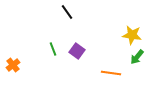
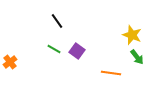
black line: moved 10 px left, 9 px down
yellow star: rotated 12 degrees clockwise
green line: moved 1 px right; rotated 40 degrees counterclockwise
green arrow: rotated 77 degrees counterclockwise
orange cross: moved 3 px left, 3 px up
